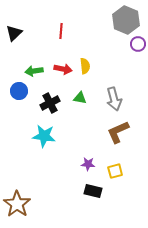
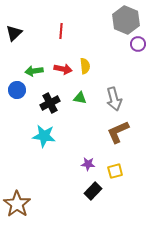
blue circle: moved 2 px left, 1 px up
black rectangle: rotated 60 degrees counterclockwise
